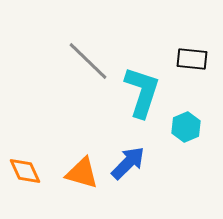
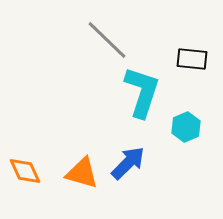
gray line: moved 19 px right, 21 px up
